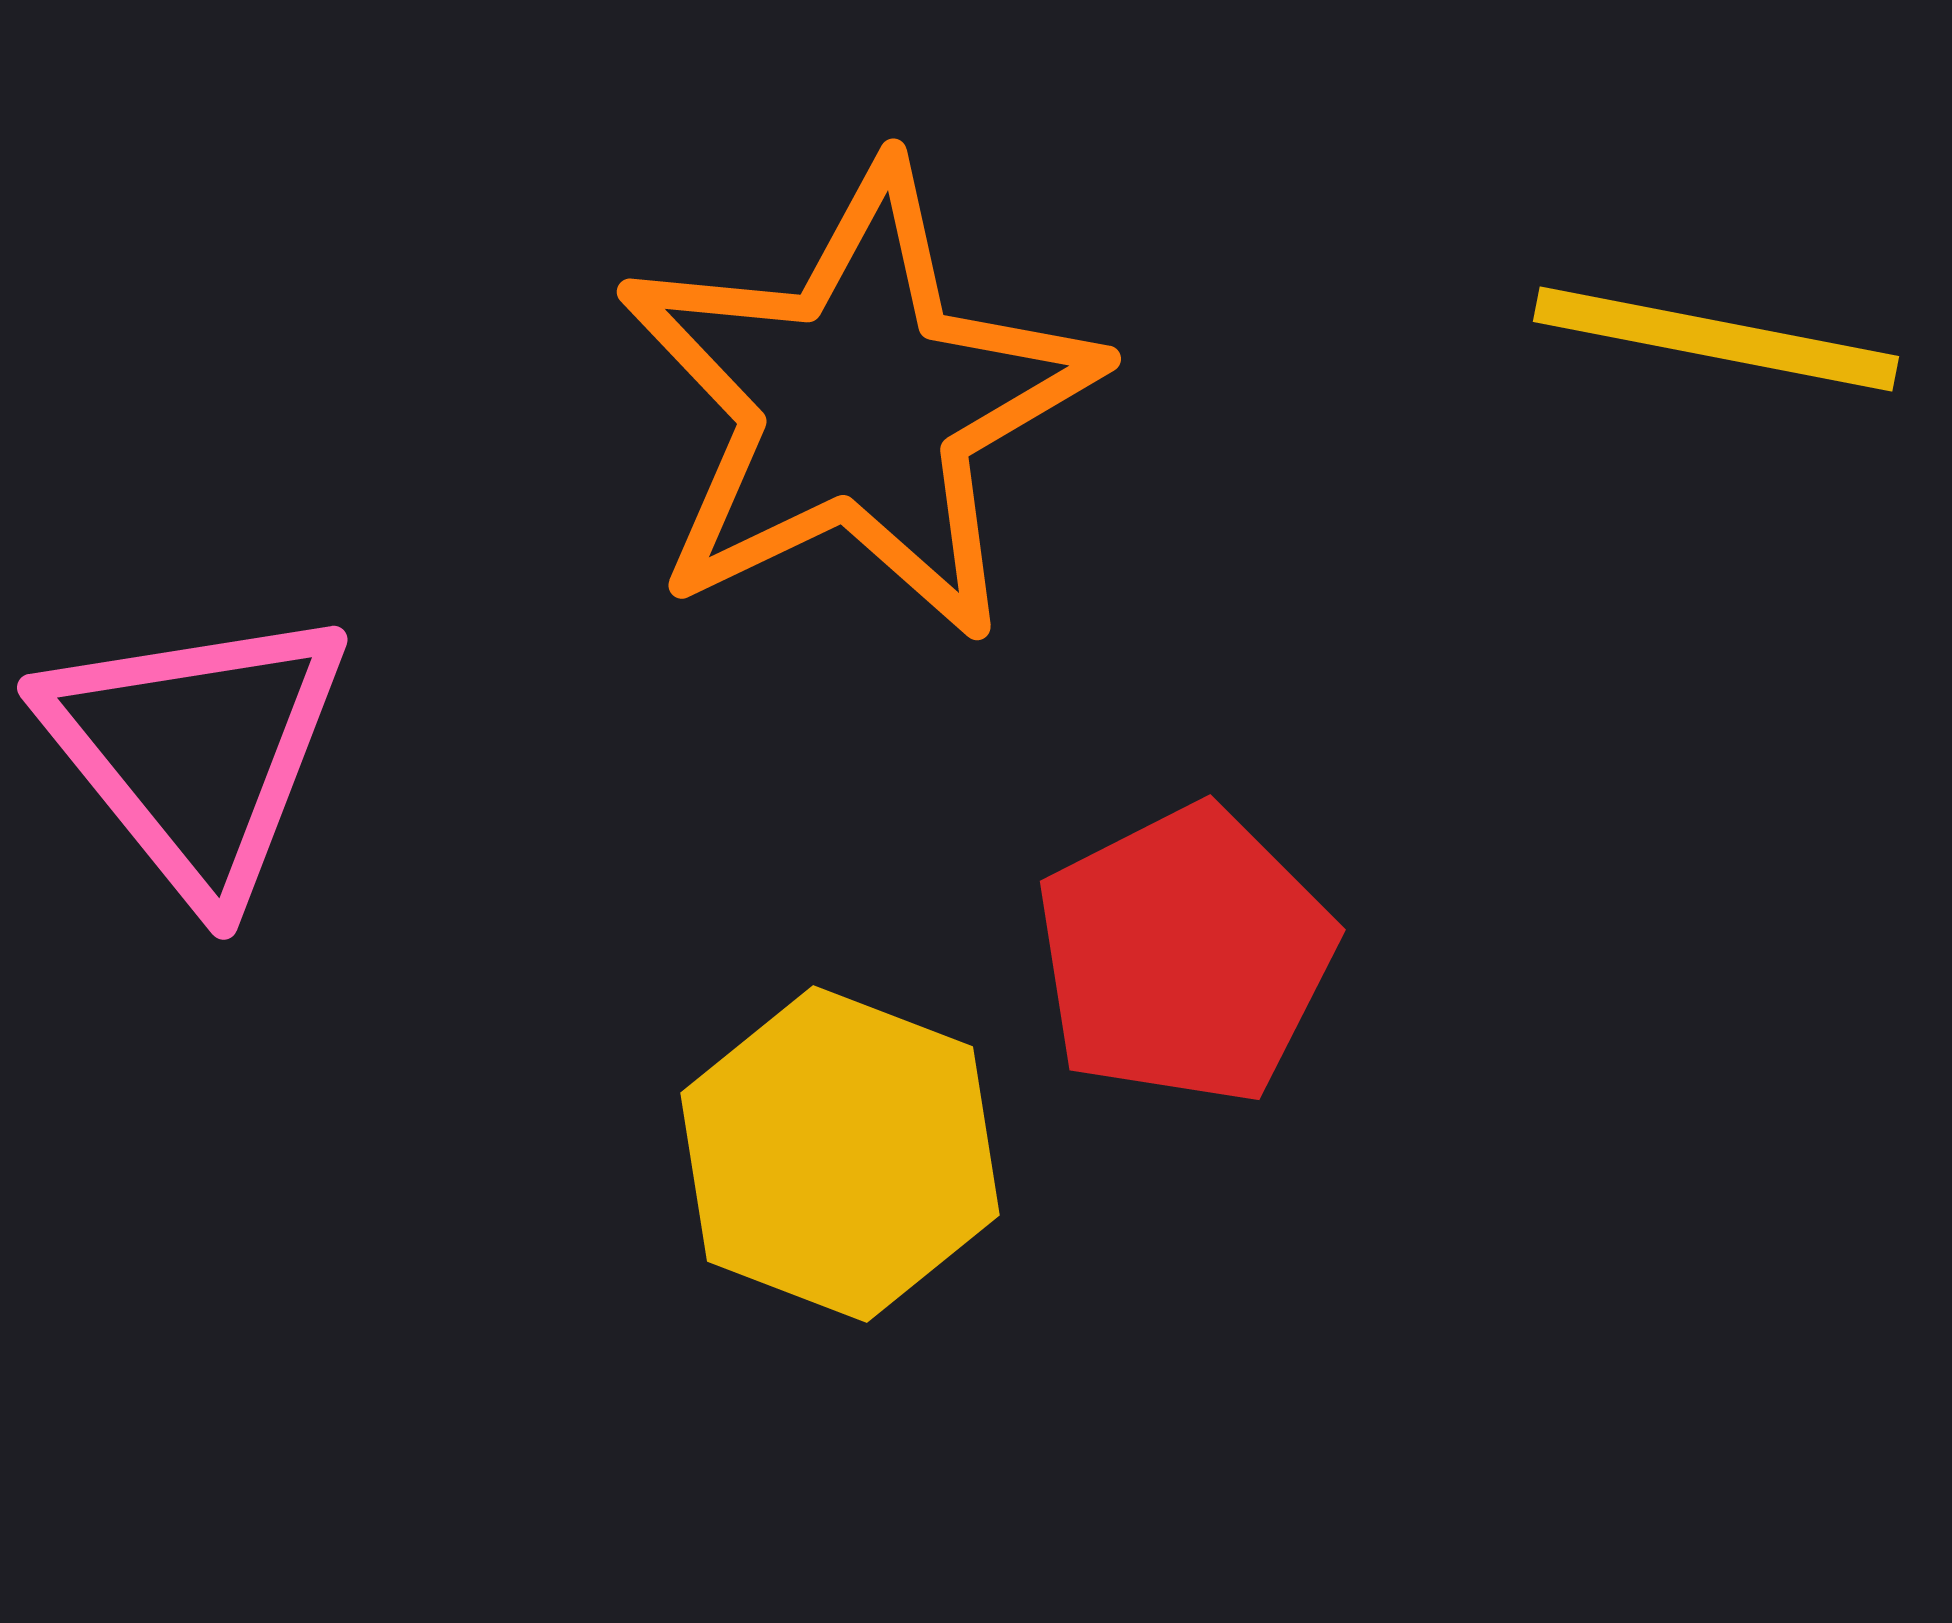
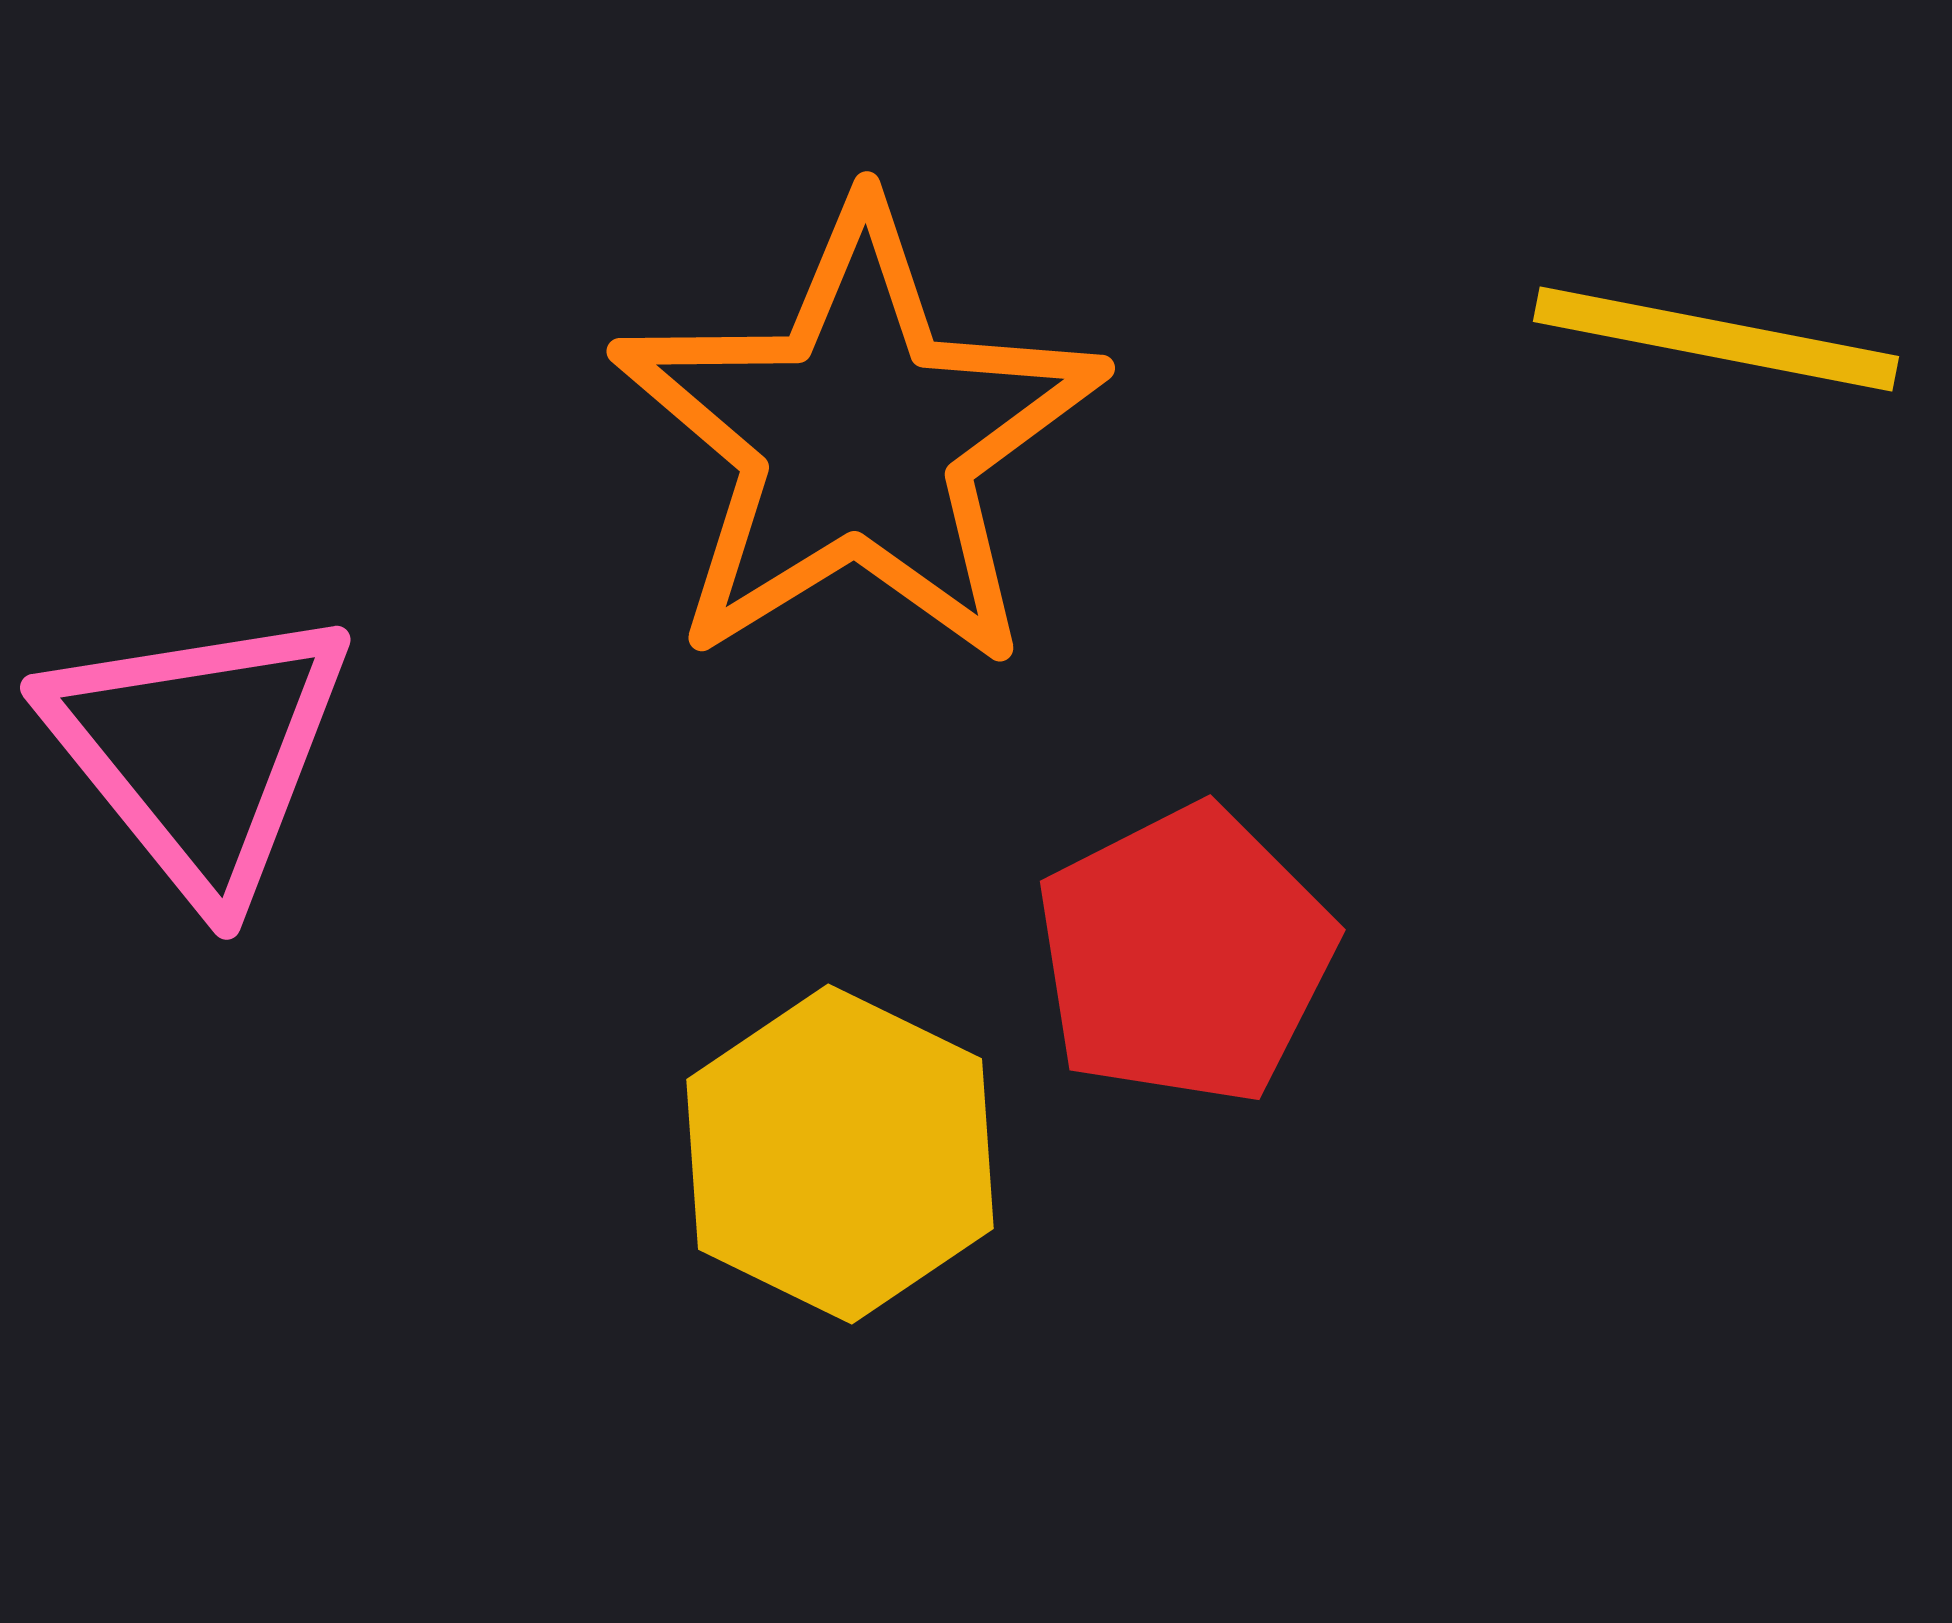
orange star: moved 35 px down; rotated 6 degrees counterclockwise
pink triangle: moved 3 px right
yellow hexagon: rotated 5 degrees clockwise
